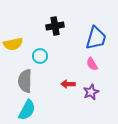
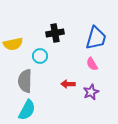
black cross: moved 7 px down
